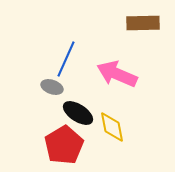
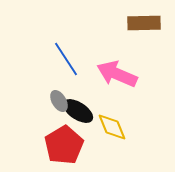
brown rectangle: moved 1 px right
blue line: rotated 57 degrees counterclockwise
gray ellipse: moved 7 px right, 14 px down; rotated 40 degrees clockwise
black ellipse: moved 2 px up
yellow diamond: rotated 12 degrees counterclockwise
